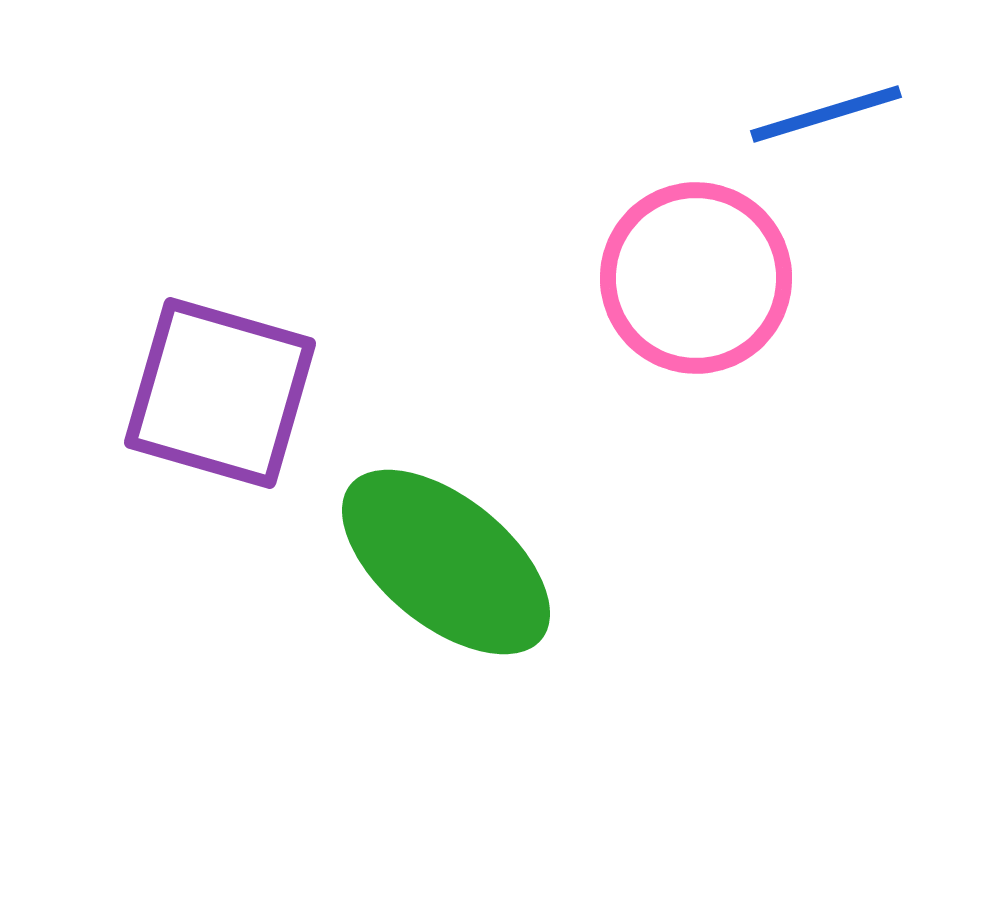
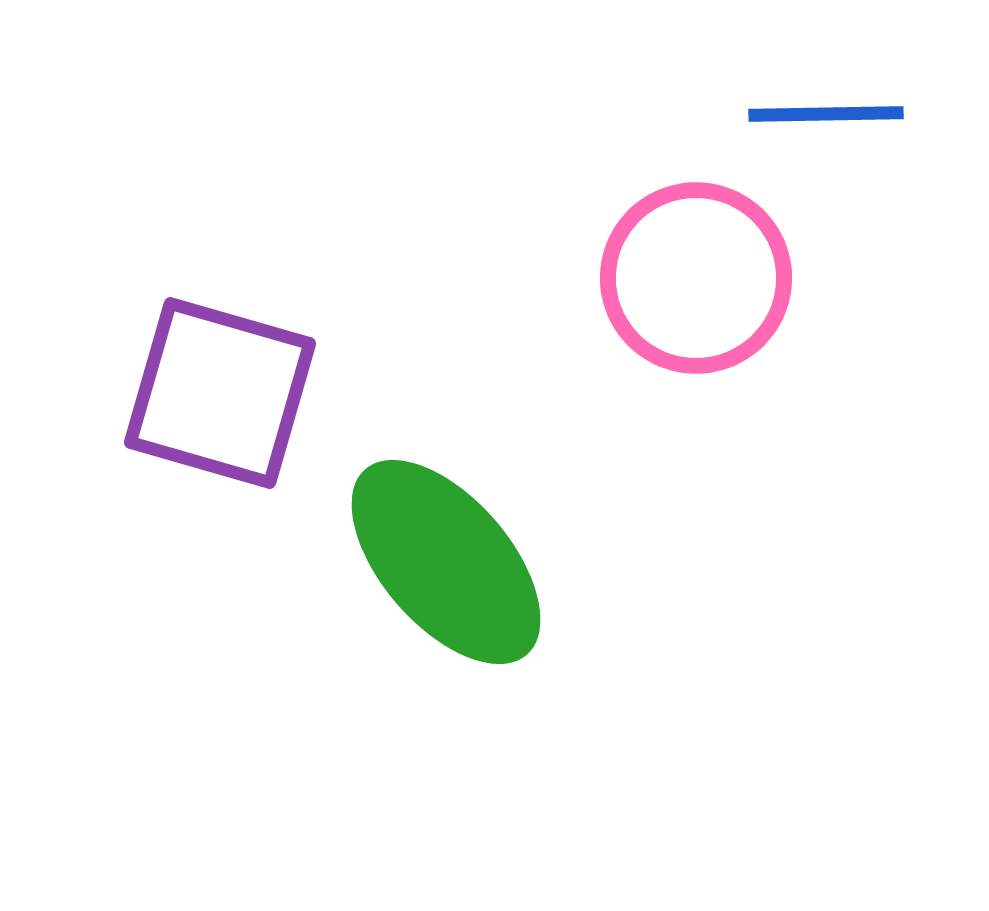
blue line: rotated 16 degrees clockwise
green ellipse: rotated 10 degrees clockwise
